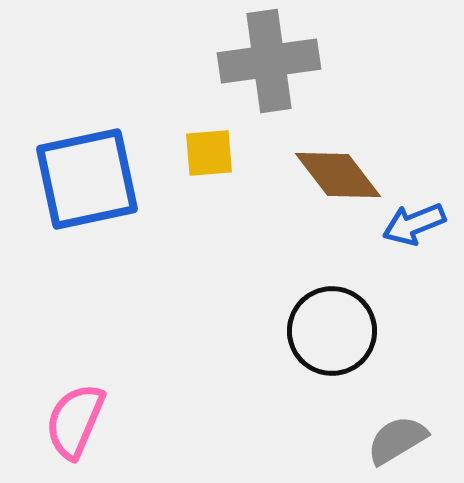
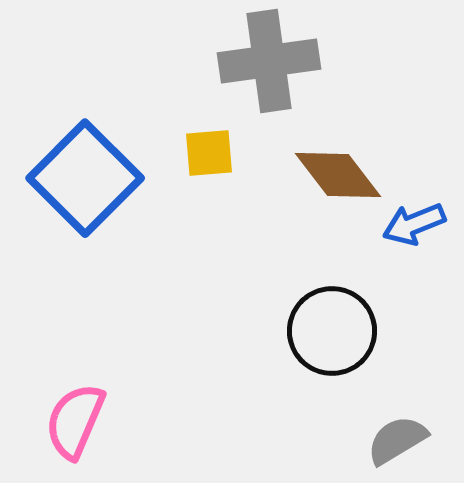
blue square: moved 2 px left, 1 px up; rotated 33 degrees counterclockwise
